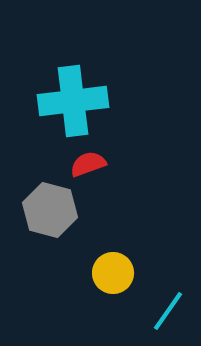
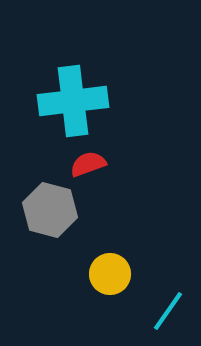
yellow circle: moved 3 px left, 1 px down
